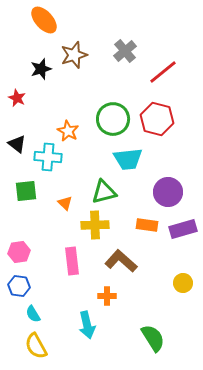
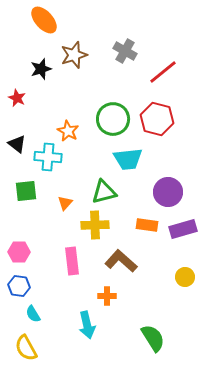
gray cross: rotated 20 degrees counterclockwise
orange triangle: rotated 28 degrees clockwise
pink hexagon: rotated 10 degrees clockwise
yellow circle: moved 2 px right, 6 px up
yellow semicircle: moved 10 px left, 2 px down
